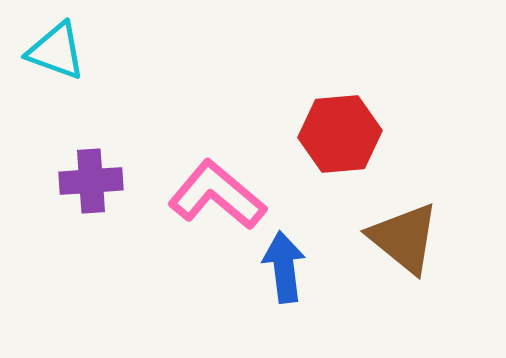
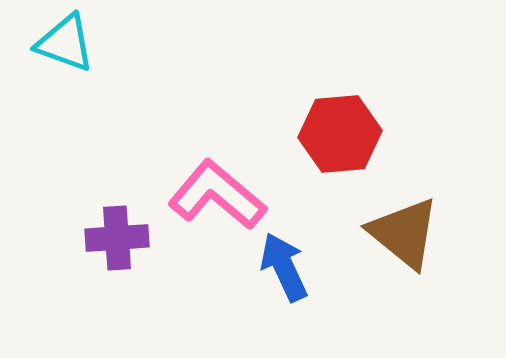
cyan triangle: moved 9 px right, 8 px up
purple cross: moved 26 px right, 57 px down
brown triangle: moved 5 px up
blue arrow: rotated 18 degrees counterclockwise
